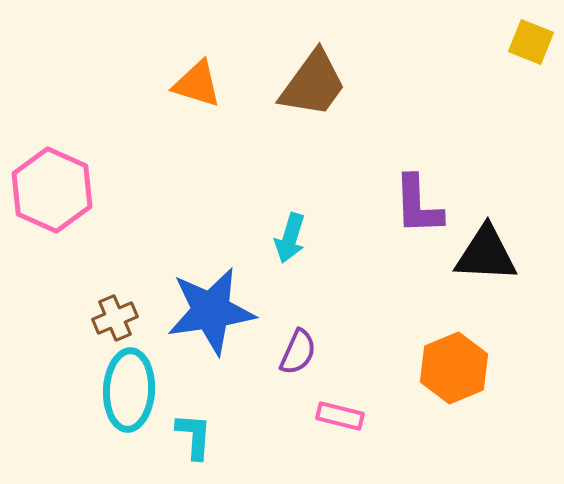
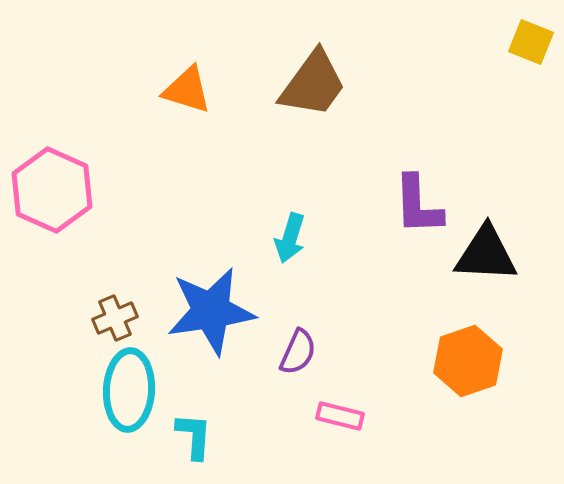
orange triangle: moved 10 px left, 6 px down
orange hexagon: moved 14 px right, 7 px up; rotated 4 degrees clockwise
